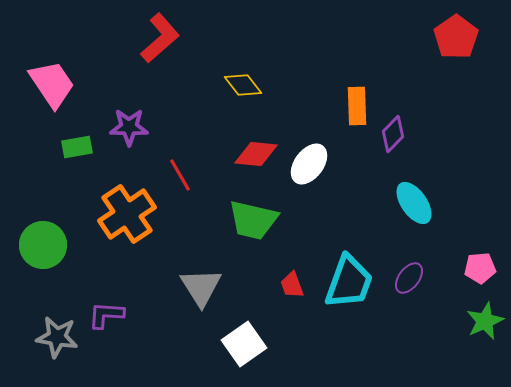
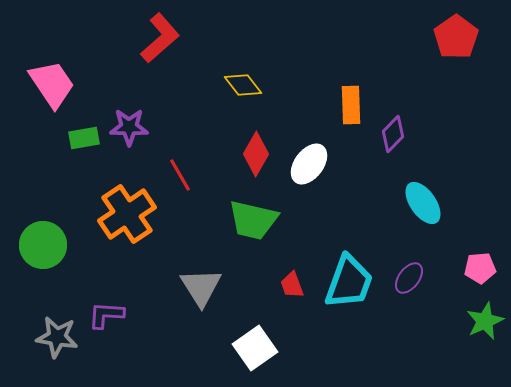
orange rectangle: moved 6 px left, 1 px up
green rectangle: moved 7 px right, 9 px up
red diamond: rotated 66 degrees counterclockwise
cyan ellipse: moved 9 px right
white square: moved 11 px right, 4 px down
